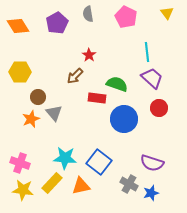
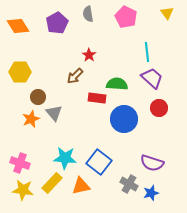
green semicircle: rotated 15 degrees counterclockwise
